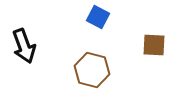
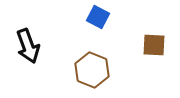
black arrow: moved 4 px right
brown hexagon: rotated 8 degrees clockwise
